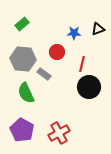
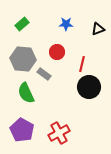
blue star: moved 8 px left, 9 px up
